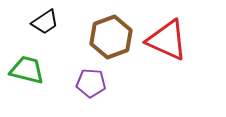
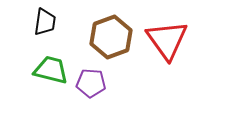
black trapezoid: rotated 48 degrees counterclockwise
red triangle: rotated 30 degrees clockwise
green trapezoid: moved 24 px right
